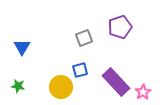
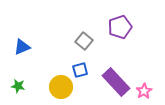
gray square: moved 3 px down; rotated 30 degrees counterclockwise
blue triangle: rotated 36 degrees clockwise
pink star: moved 1 px right, 1 px up
